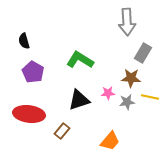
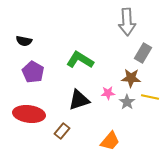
black semicircle: rotated 63 degrees counterclockwise
gray star: rotated 28 degrees counterclockwise
